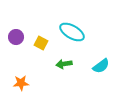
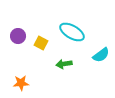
purple circle: moved 2 px right, 1 px up
cyan semicircle: moved 11 px up
